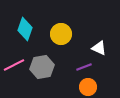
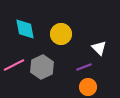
cyan diamond: rotated 30 degrees counterclockwise
white triangle: rotated 21 degrees clockwise
gray hexagon: rotated 15 degrees counterclockwise
